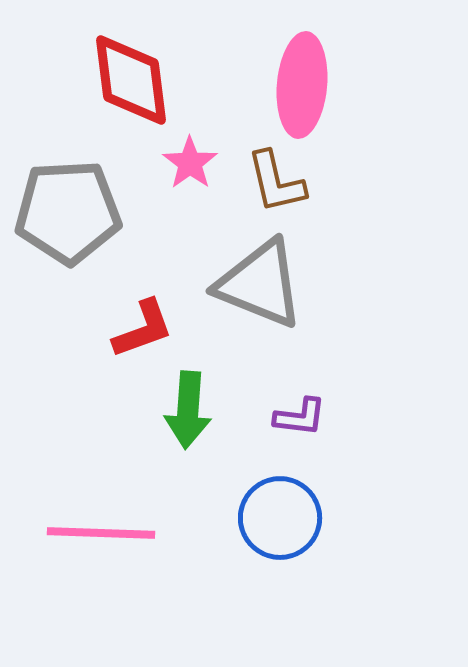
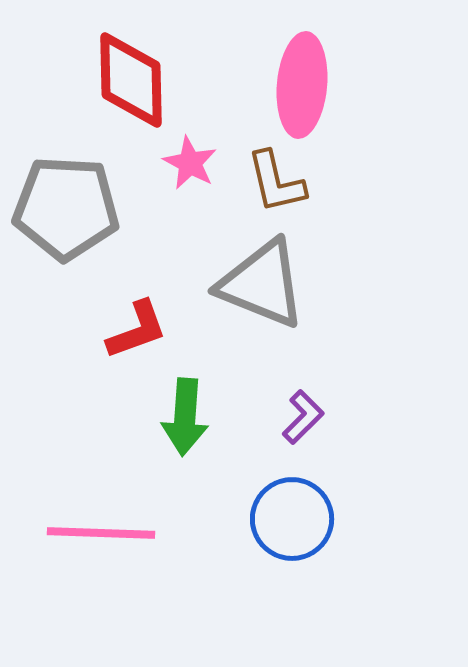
red diamond: rotated 6 degrees clockwise
pink star: rotated 8 degrees counterclockwise
gray pentagon: moved 2 px left, 4 px up; rotated 6 degrees clockwise
gray triangle: moved 2 px right
red L-shape: moved 6 px left, 1 px down
green arrow: moved 3 px left, 7 px down
purple L-shape: moved 3 px right; rotated 52 degrees counterclockwise
blue circle: moved 12 px right, 1 px down
